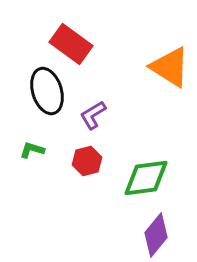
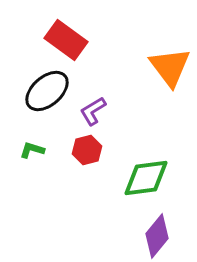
red rectangle: moved 5 px left, 4 px up
orange triangle: rotated 21 degrees clockwise
black ellipse: rotated 66 degrees clockwise
purple L-shape: moved 4 px up
red hexagon: moved 11 px up
purple diamond: moved 1 px right, 1 px down
